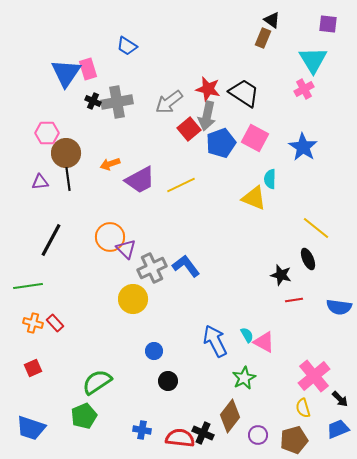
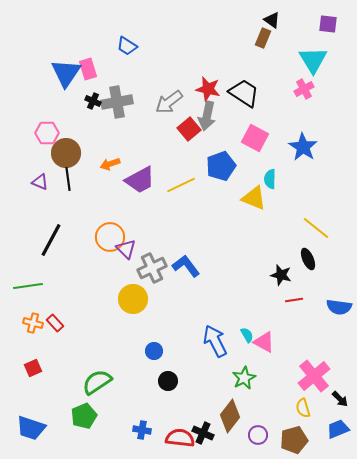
blue pentagon at (221, 143): moved 23 px down
purple triangle at (40, 182): rotated 30 degrees clockwise
